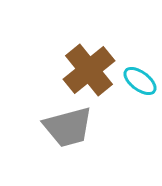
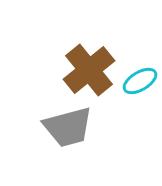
cyan ellipse: rotated 68 degrees counterclockwise
